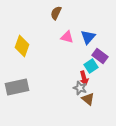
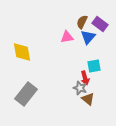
brown semicircle: moved 26 px right, 9 px down
pink triangle: rotated 24 degrees counterclockwise
yellow diamond: moved 6 px down; rotated 30 degrees counterclockwise
purple rectangle: moved 32 px up
cyan square: moved 3 px right; rotated 24 degrees clockwise
red arrow: moved 1 px right
gray rectangle: moved 9 px right, 7 px down; rotated 40 degrees counterclockwise
